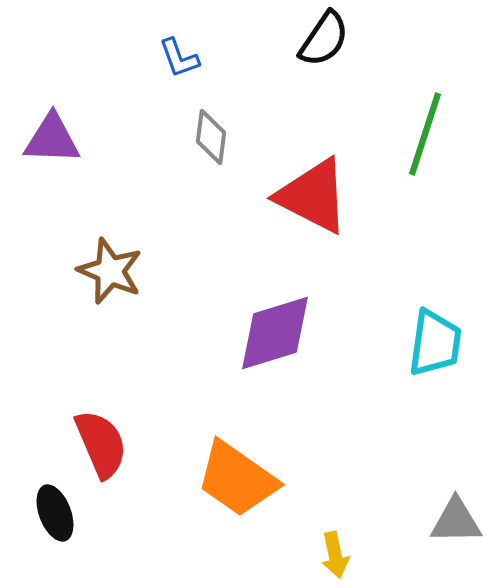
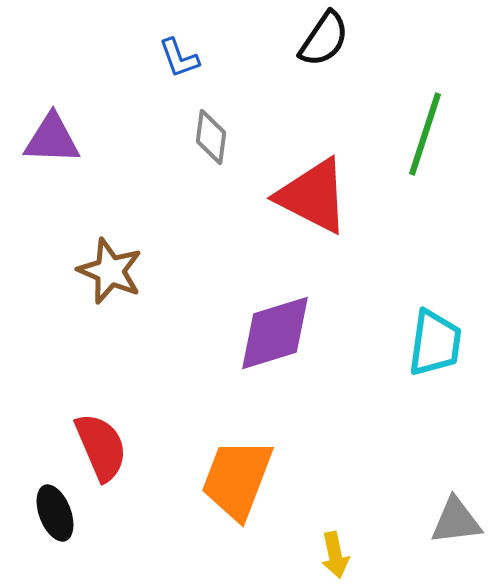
red semicircle: moved 3 px down
orange trapezoid: rotated 76 degrees clockwise
gray triangle: rotated 6 degrees counterclockwise
